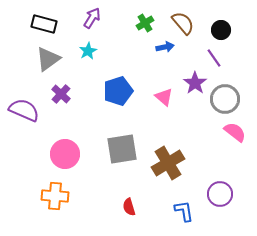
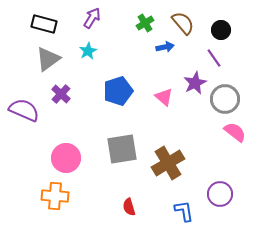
purple star: rotated 10 degrees clockwise
pink circle: moved 1 px right, 4 px down
